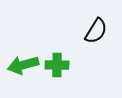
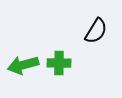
green cross: moved 2 px right, 2 px up
